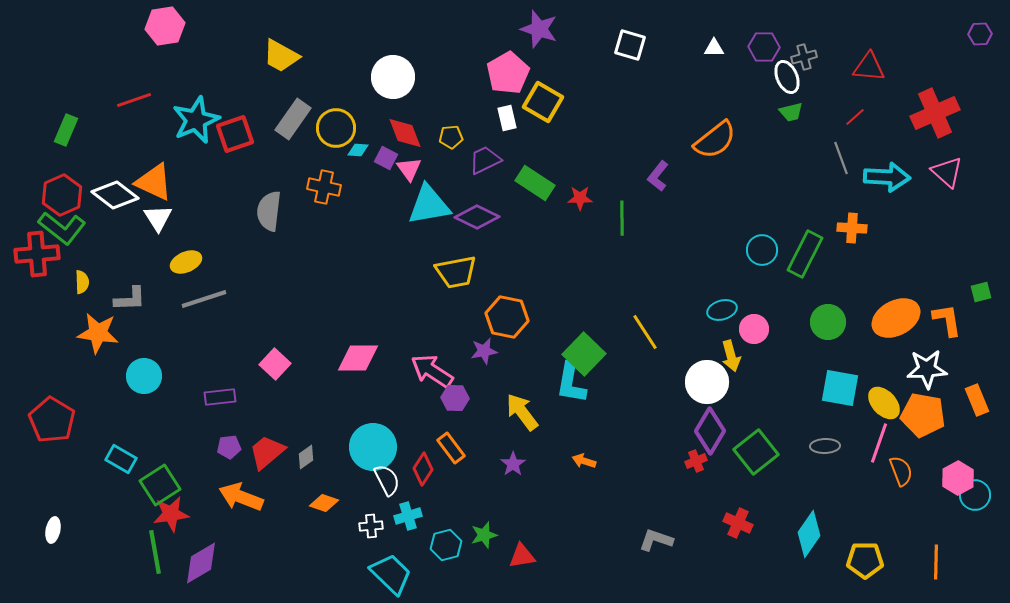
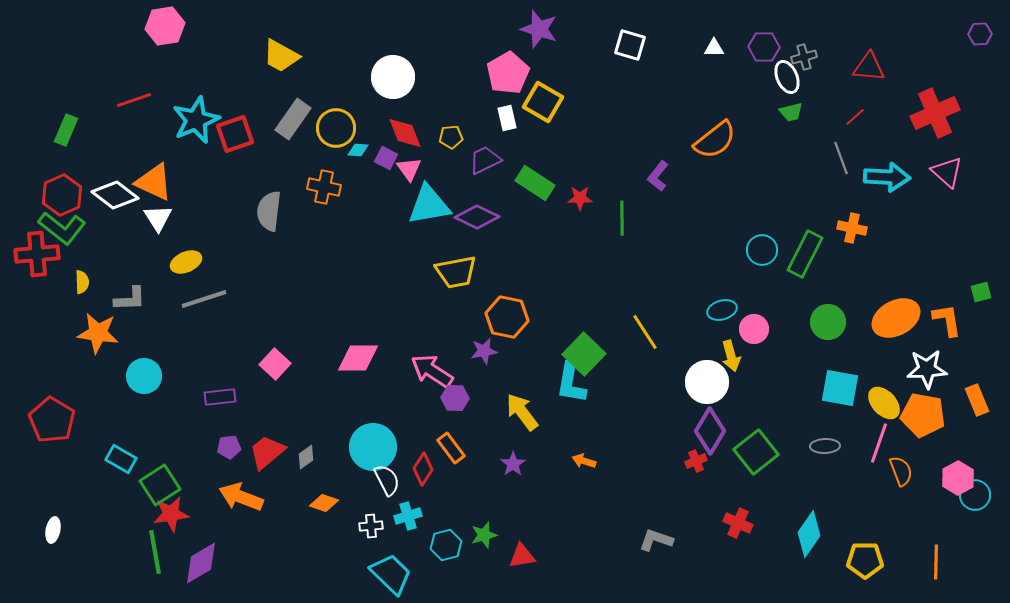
orange cross at (852, 228): rotated 8 degrees clockwise
